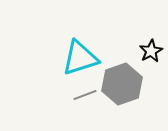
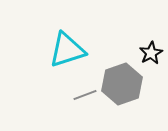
black star: moved 2 px down
cyan triangle: moved 13 px left, 8 px up
